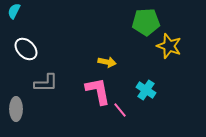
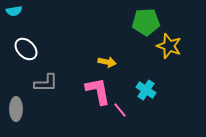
cyan semicircle: rotated 126 degrees counterclockwise
